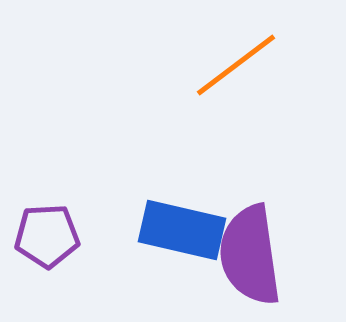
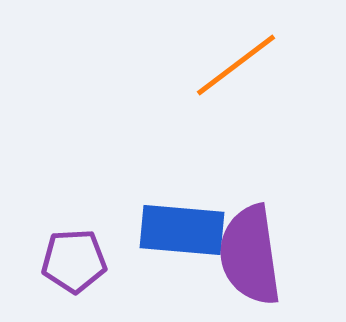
blue rectangle: rotated 8 degrees counterclockwise
purple pentagon: moved 27 px right, 25 px down
